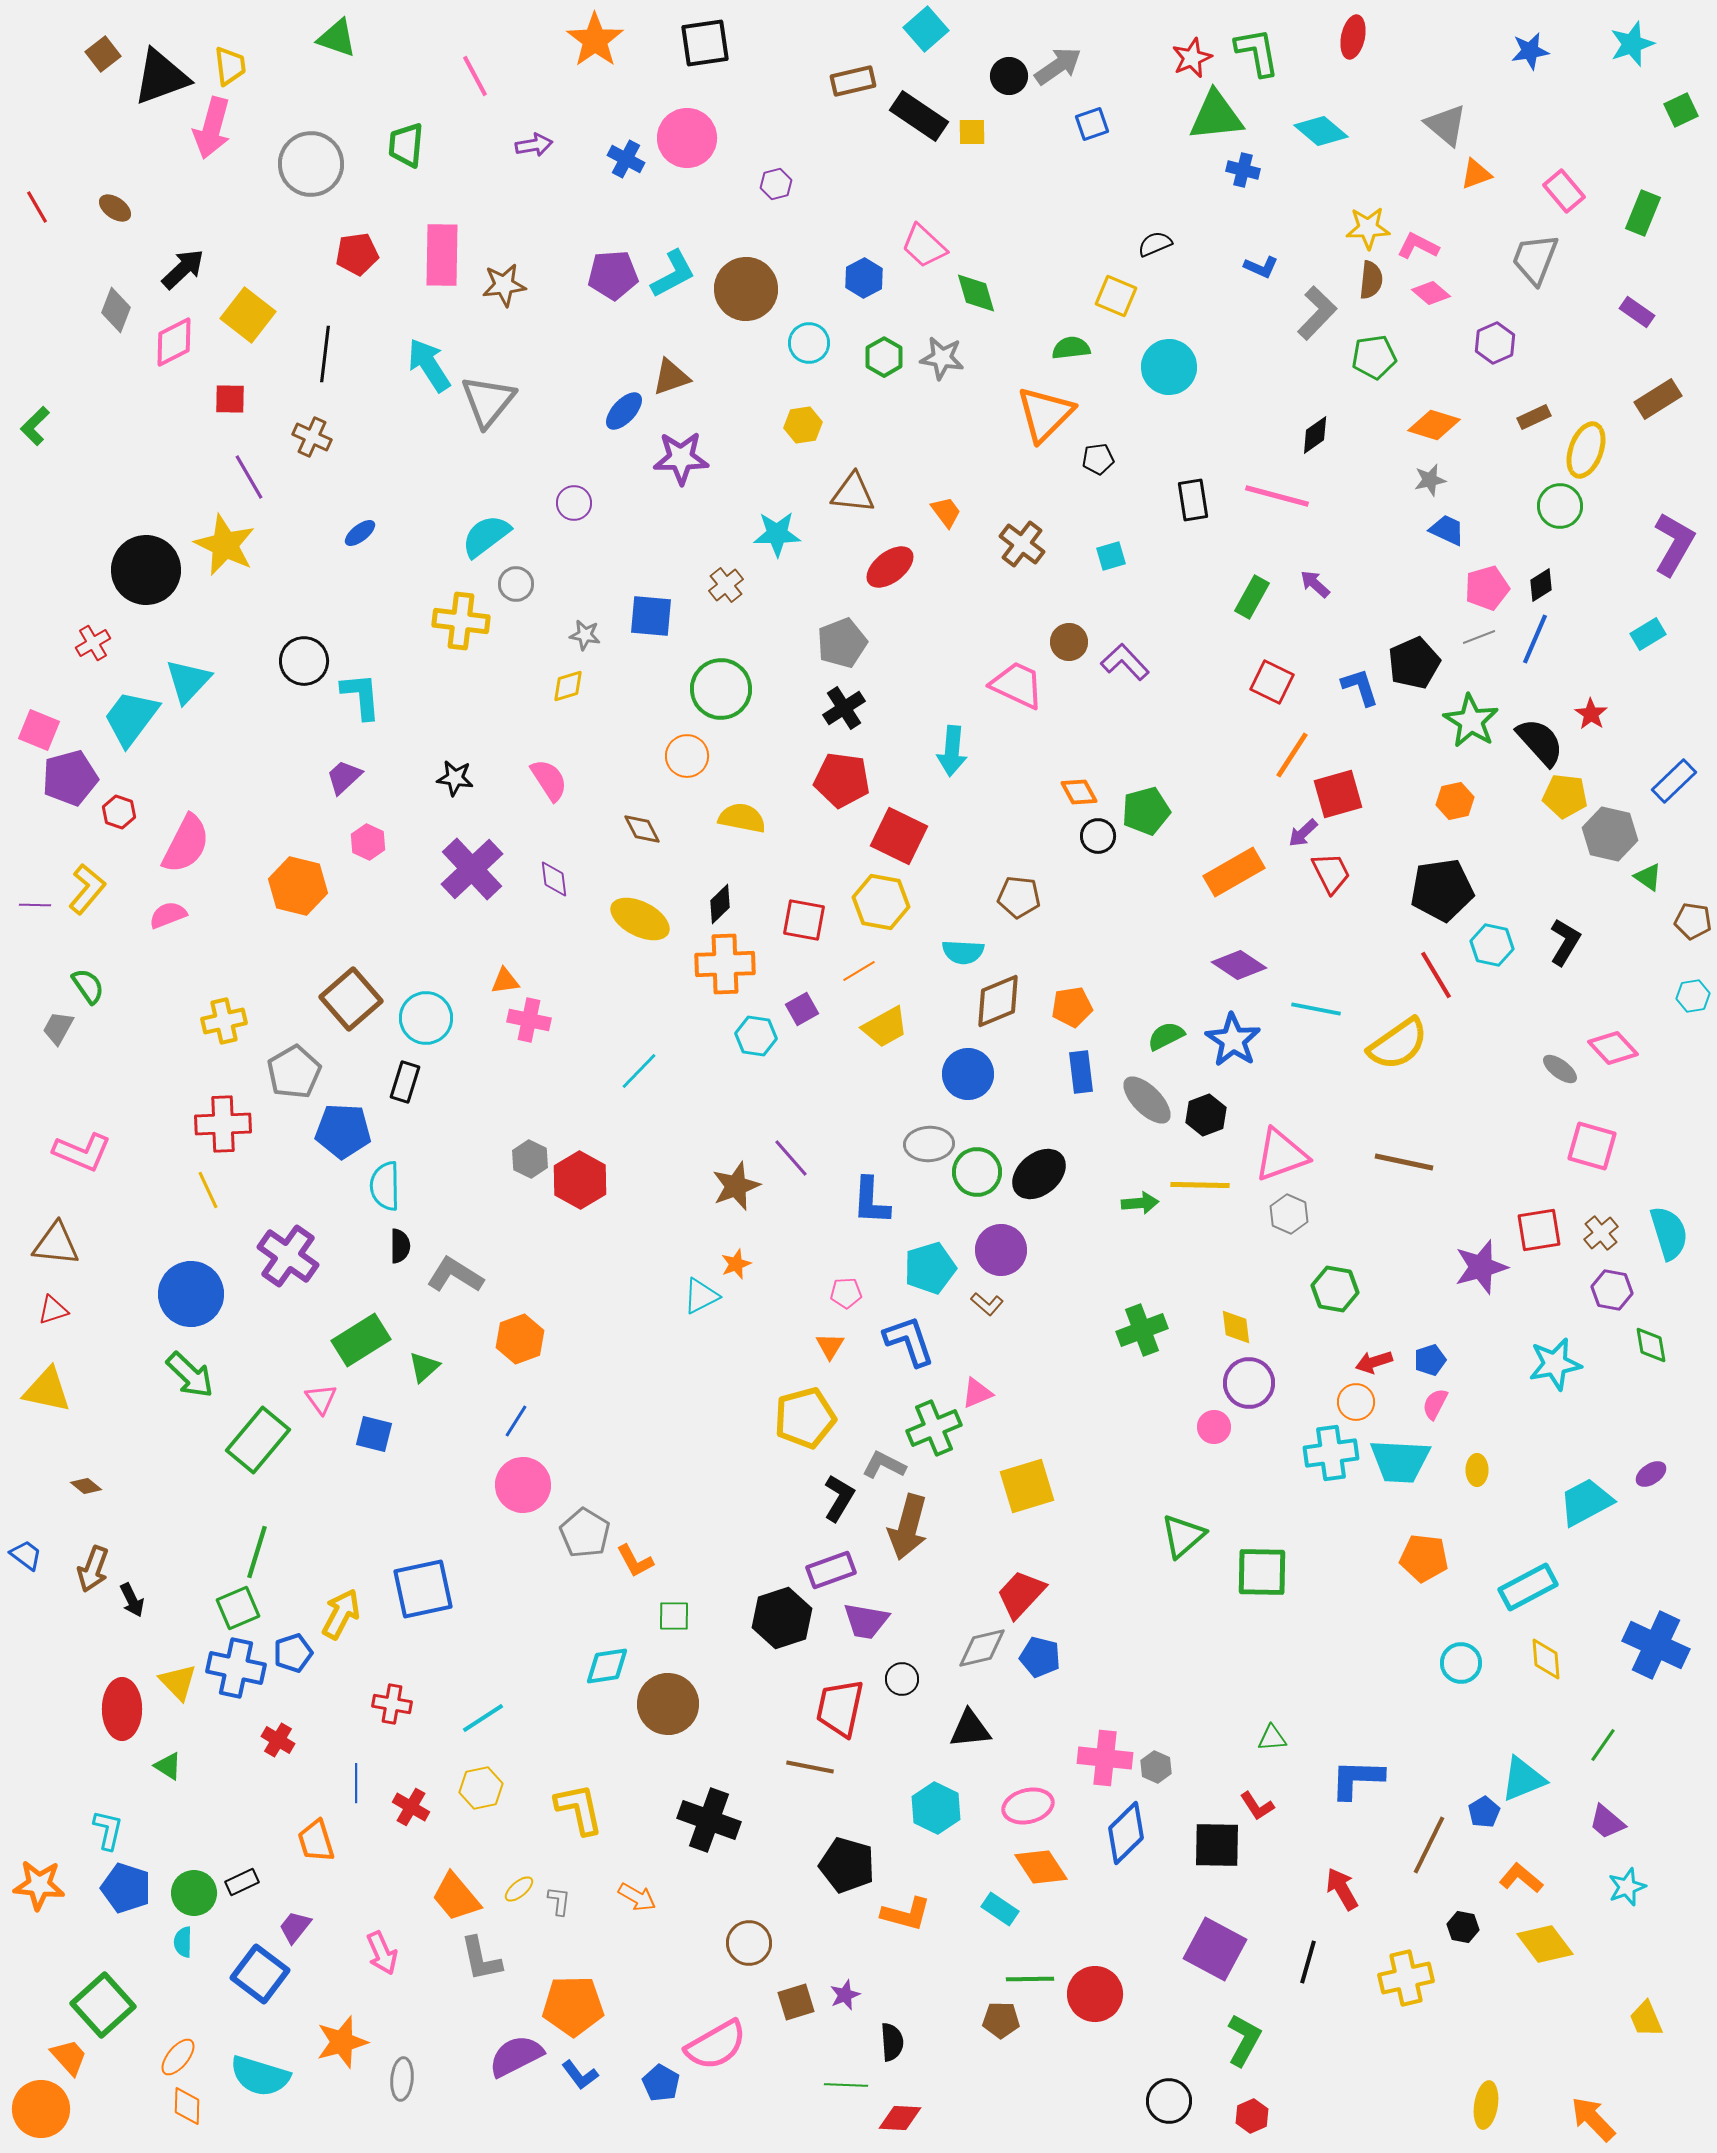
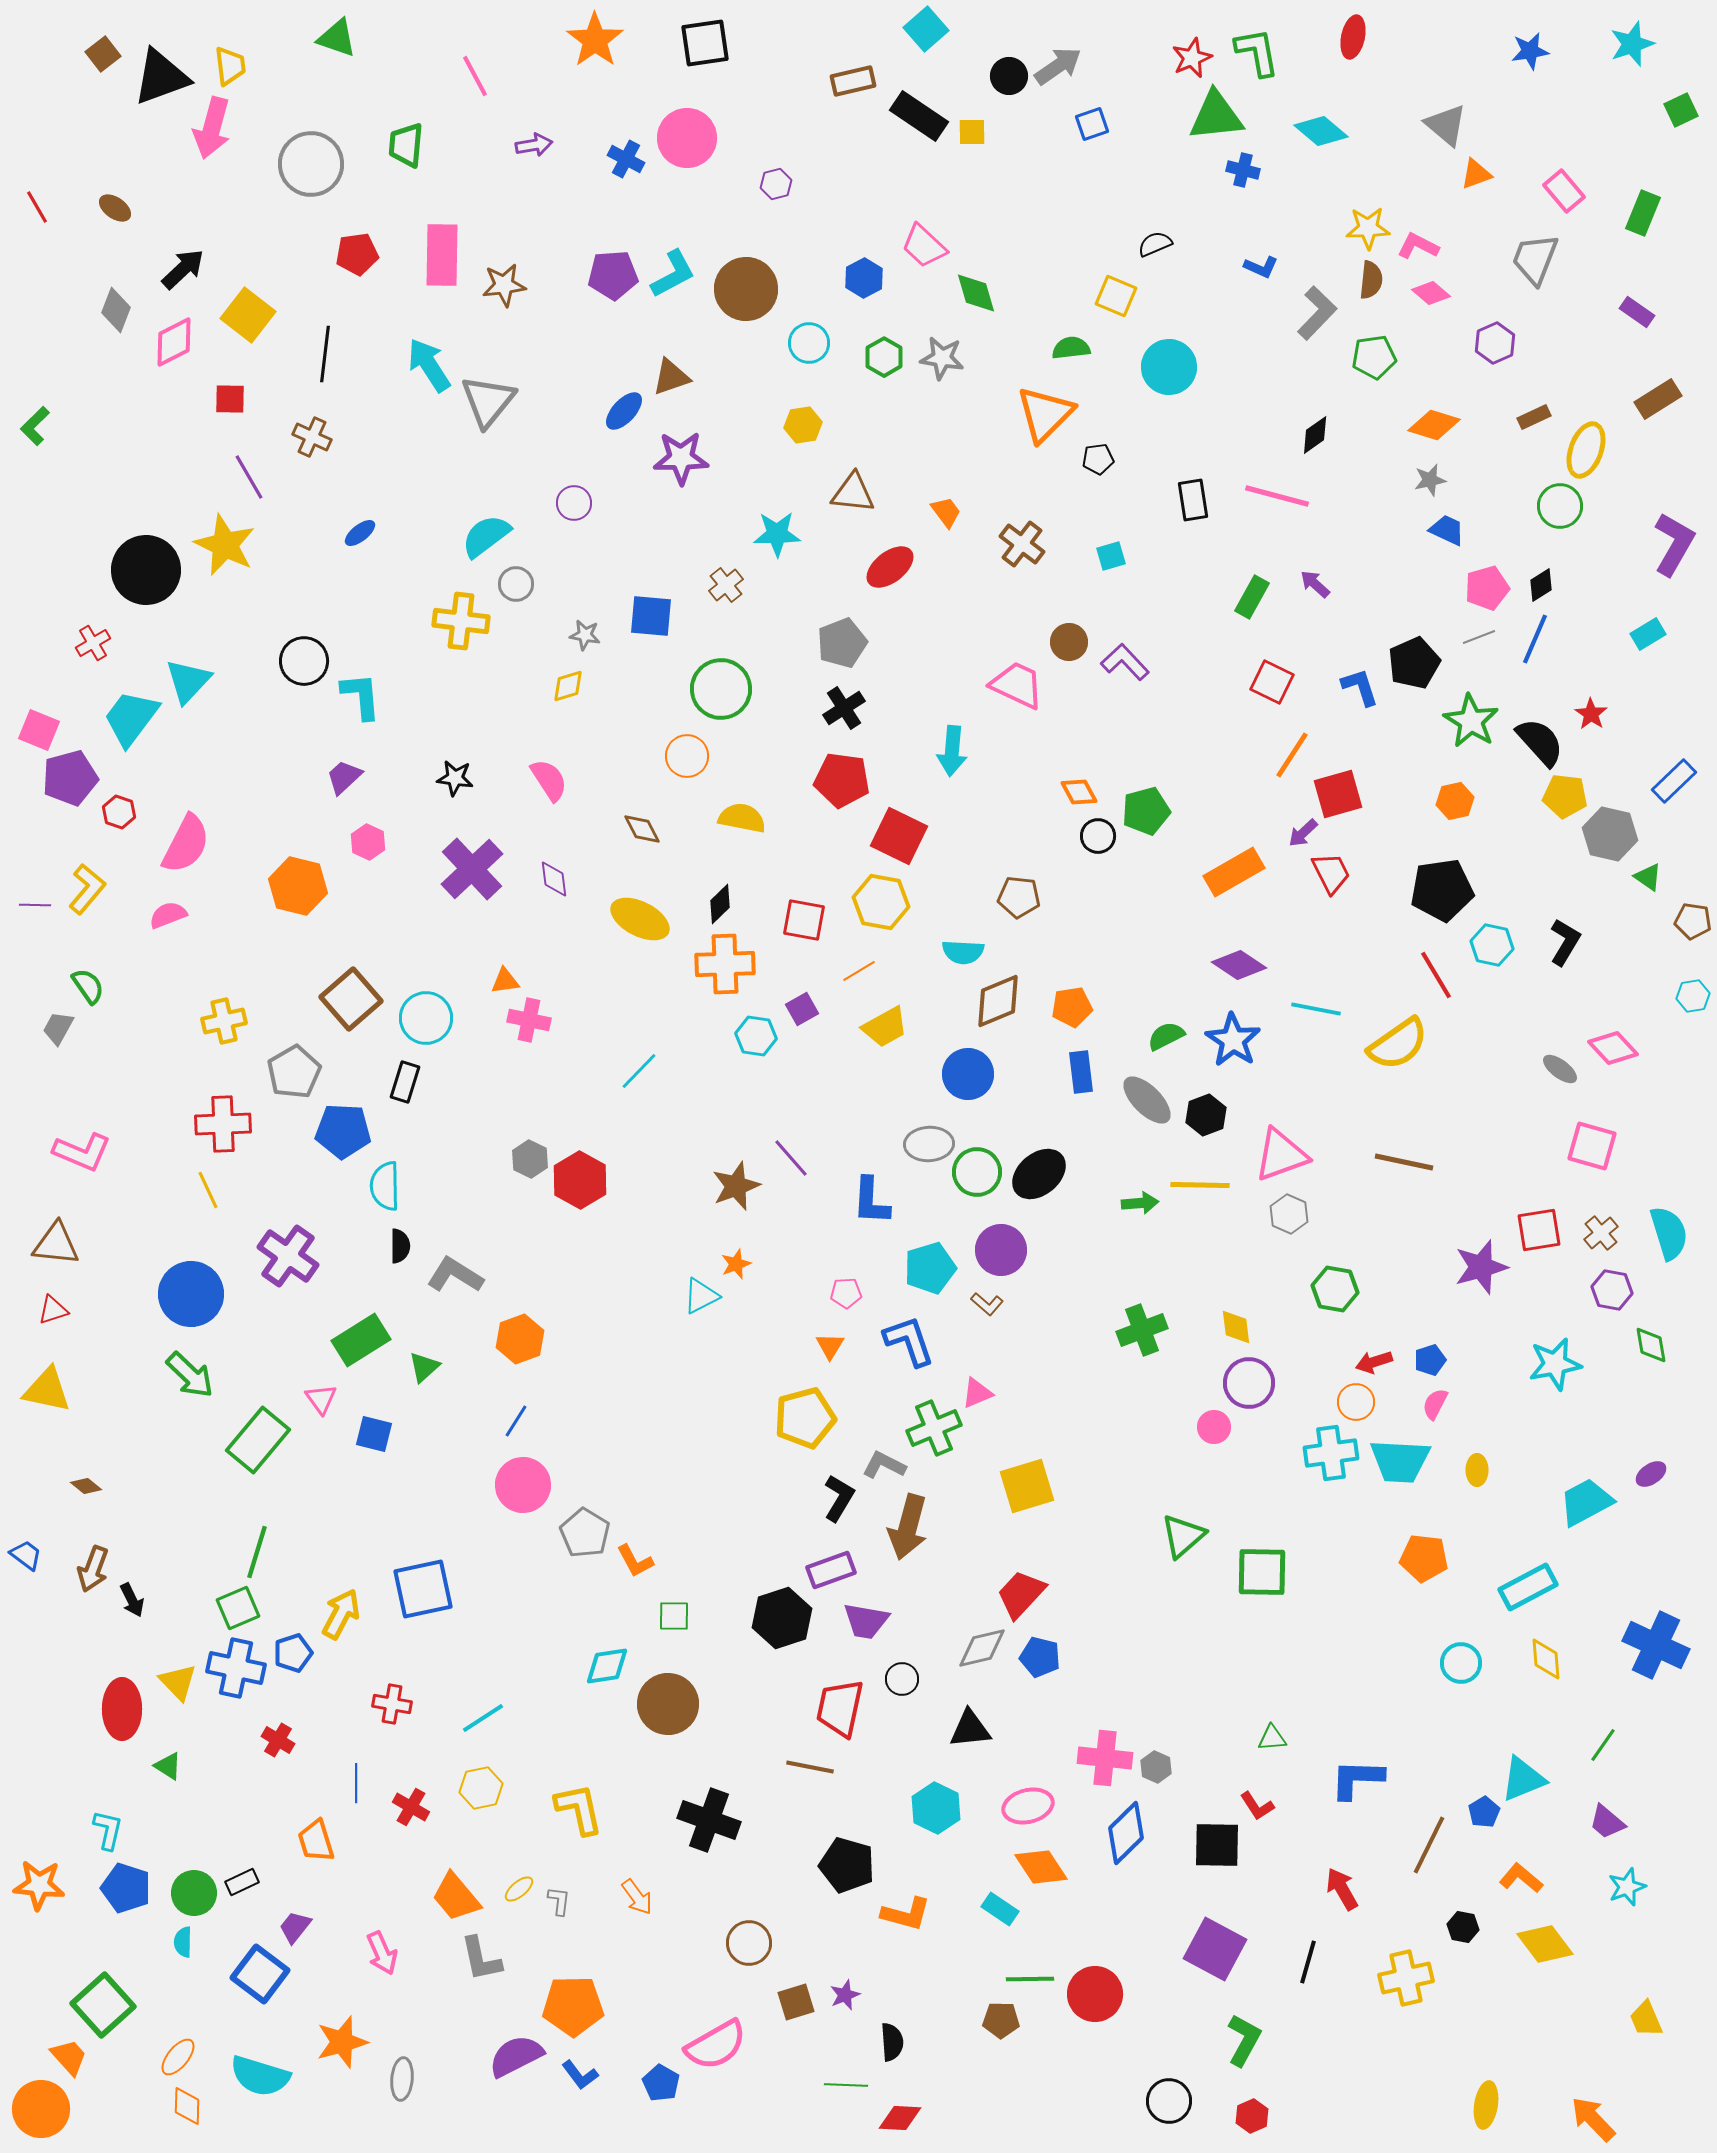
orange arrow at (637, 1897): rotated 24 degrees clockwise
